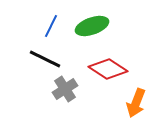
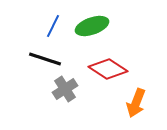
blue line: moved 2 px right
black line: rotated 8 degrees counterclockwise
